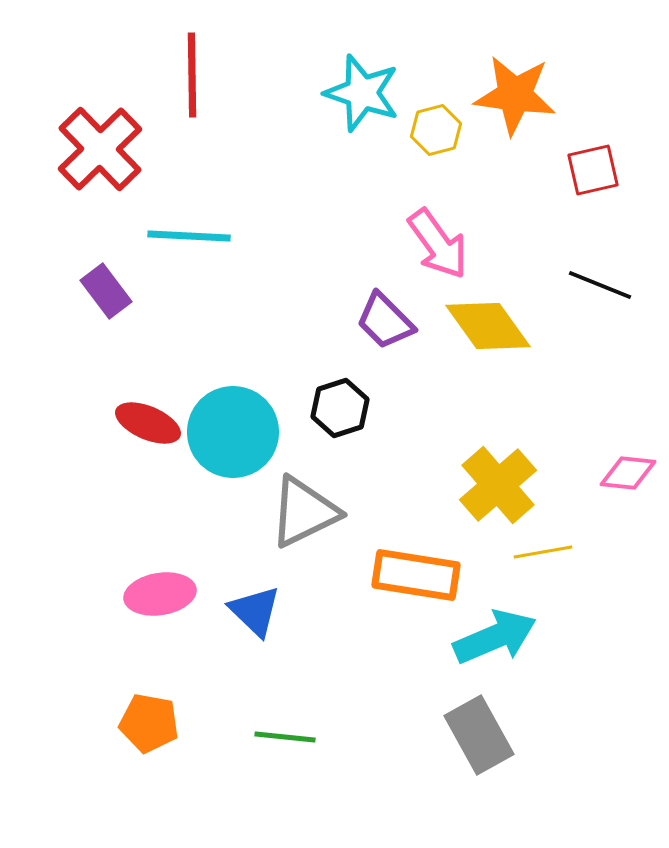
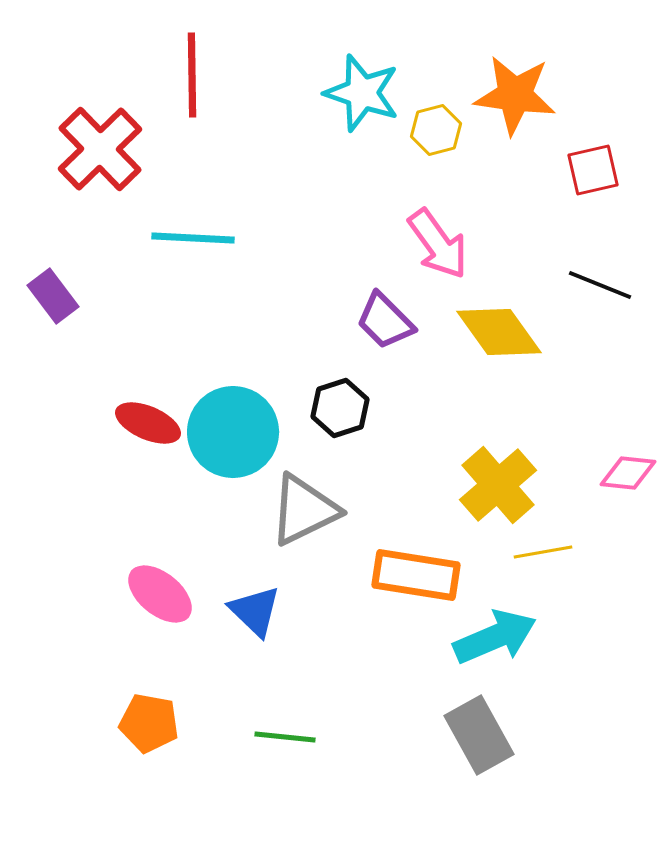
cyan line: moved 4 px right, 2 px down
purple rectangle: moved 53 px left, 5 px down
yellow diamond: moved 11 px right, 6 px down
gray triangle: moved 2 px up
pink ellipse: rotated 48 degrees clockwise
